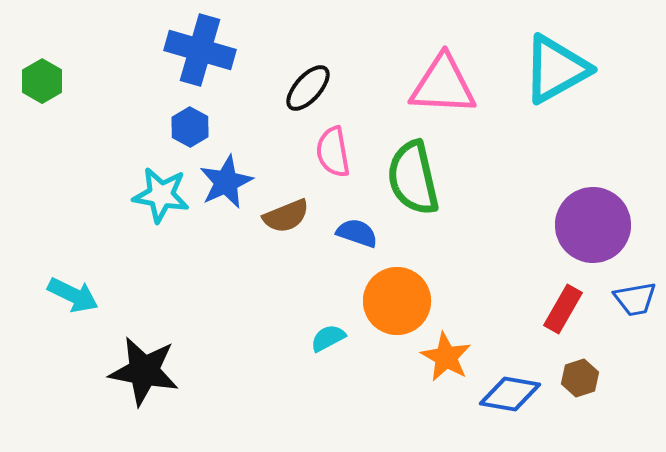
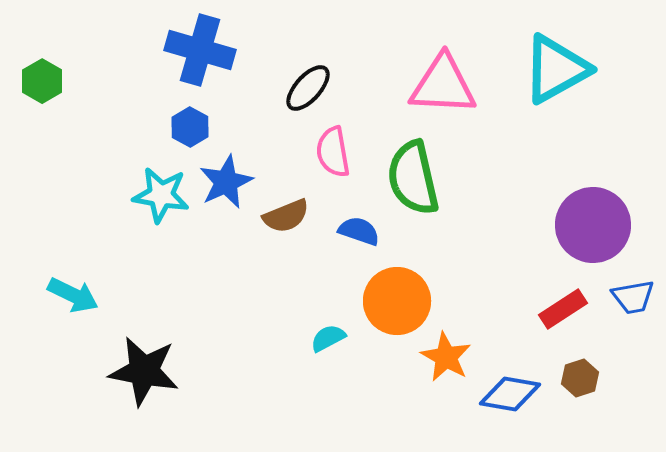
blue semicircle: moved 2 px right, 2 px up
blue trapezoid: moved 2 px left, 2 px up
red rectangle: rotated 27 degrees clockwise
